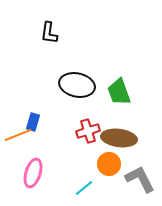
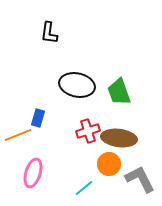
blue rectangle: moved 5 px right, 4 px up
